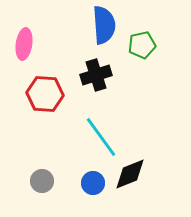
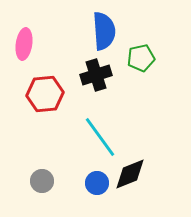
blue semicircle: moved 6 px down
green pentagon: moved 1 px left, 13 px down
red hexagon: rotated 9 degrees counterclockwise
cyan line: moved 1 px left
blue circle: moved 4 px right
